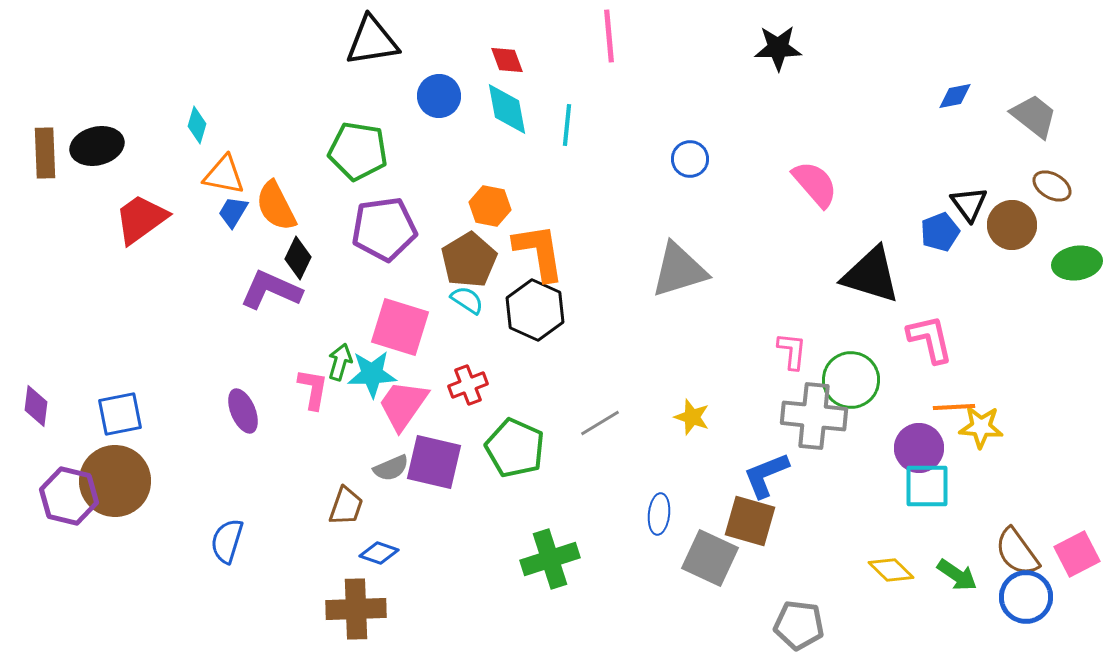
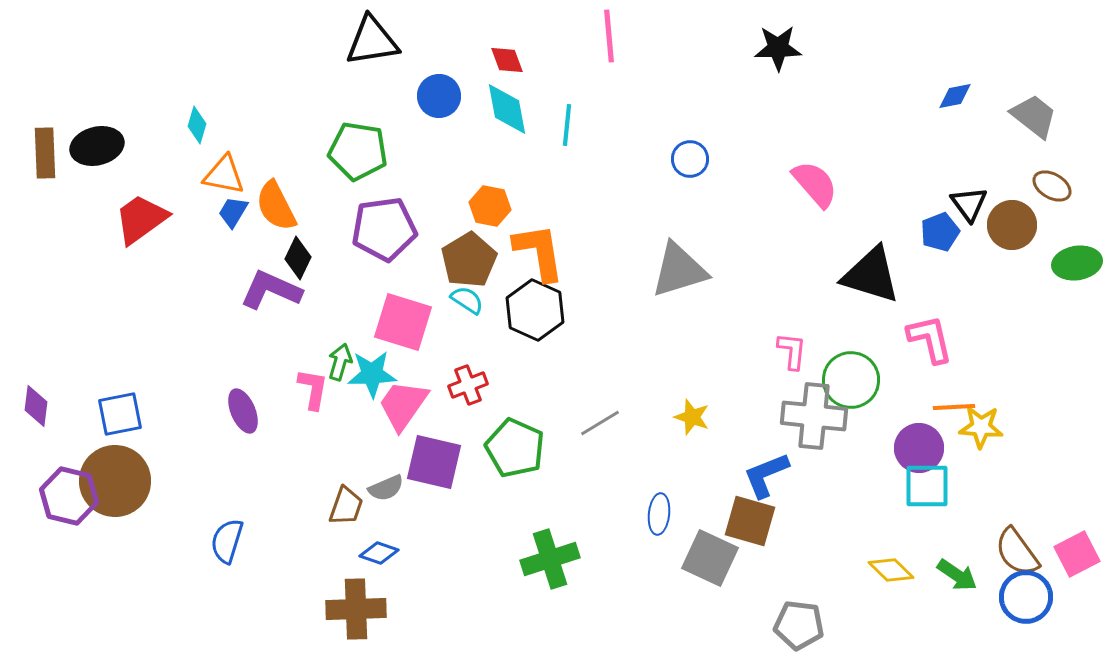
pink square at (400, 327): moved 3 px right, 5 px up
gray semicircle at (391, 468): moved 5 px left, 20 px down
